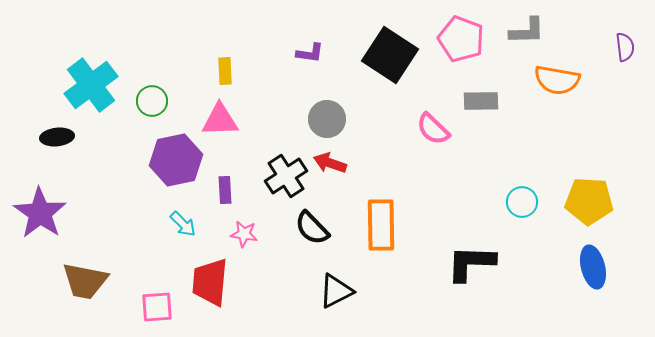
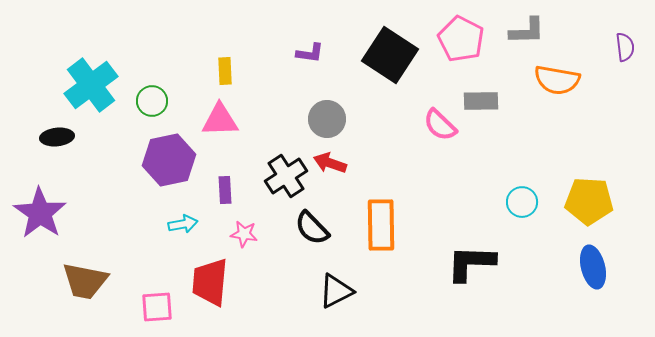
pink pentagon: rotated 6 degrees clockwise
pink semicircle: moved 7 px right, 4 px up
purple hexagon: moved 7 px left
cyan arrow: rotated 56 degrees counterclockwise
